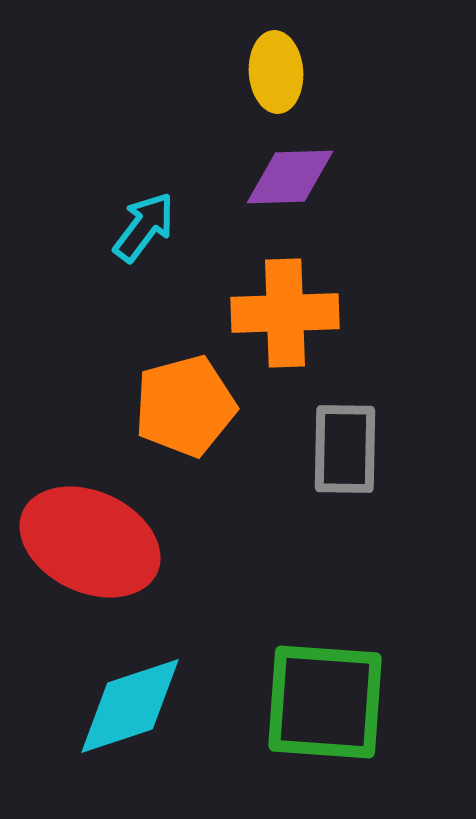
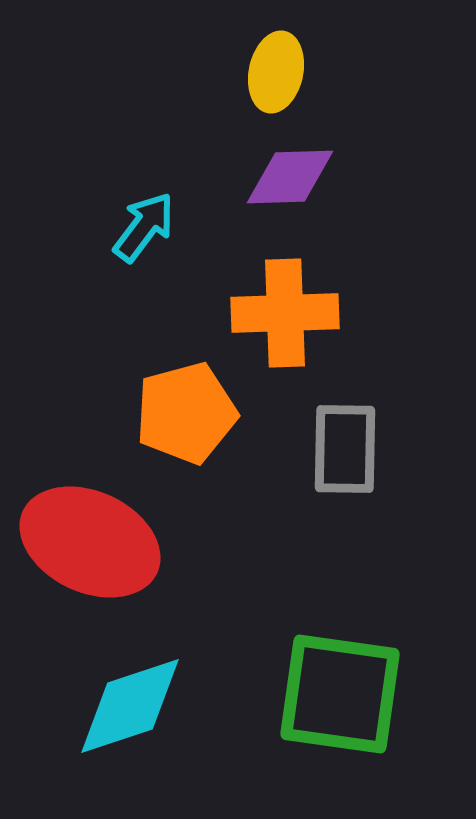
yellow ellipse: rotated 16 degrees clockwise
orange pentagon: moved 1 px right, 7 px down
green square: moved 15 px right, 8 px up; rotated 4 degrees clockwise
